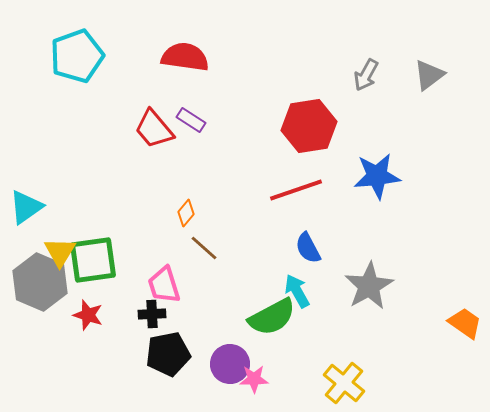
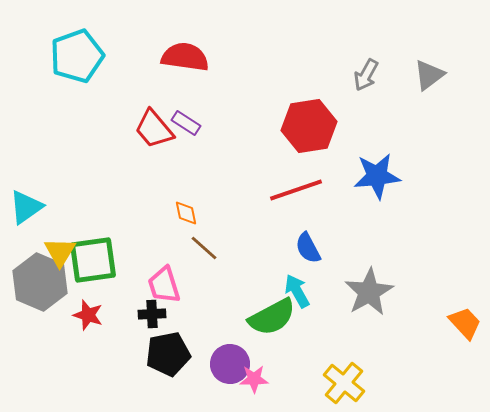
purple rectangle: moved 5 px left, 3 px down
orange diamond: rotated 52 degrees counterclockwise
gray star: moved 6 px down
orange trapezoid: rotated 12 degrees clockwise
